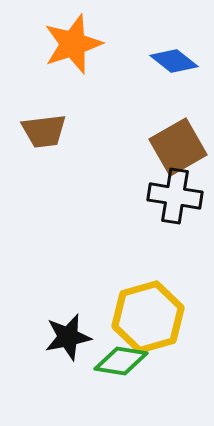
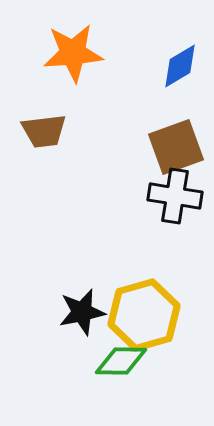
orange star: moved 9 px down; rotated 14 degrees clockwise
blue diamond: moved 6 px right, 5 px down; rotated 69 degrees counterclockwise
brown square: moved 2 px left; rotated 10 degrees clockwise
yellow hexagon: moved 4 px left, 2 px up
black star: moved 14 px right, 25 px up
green diamond: rotated 8 degrees counterclockwise
